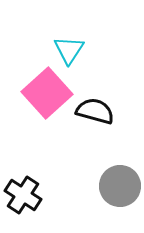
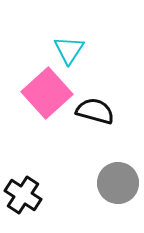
gray circle: moved 2 px left, 3 px up
